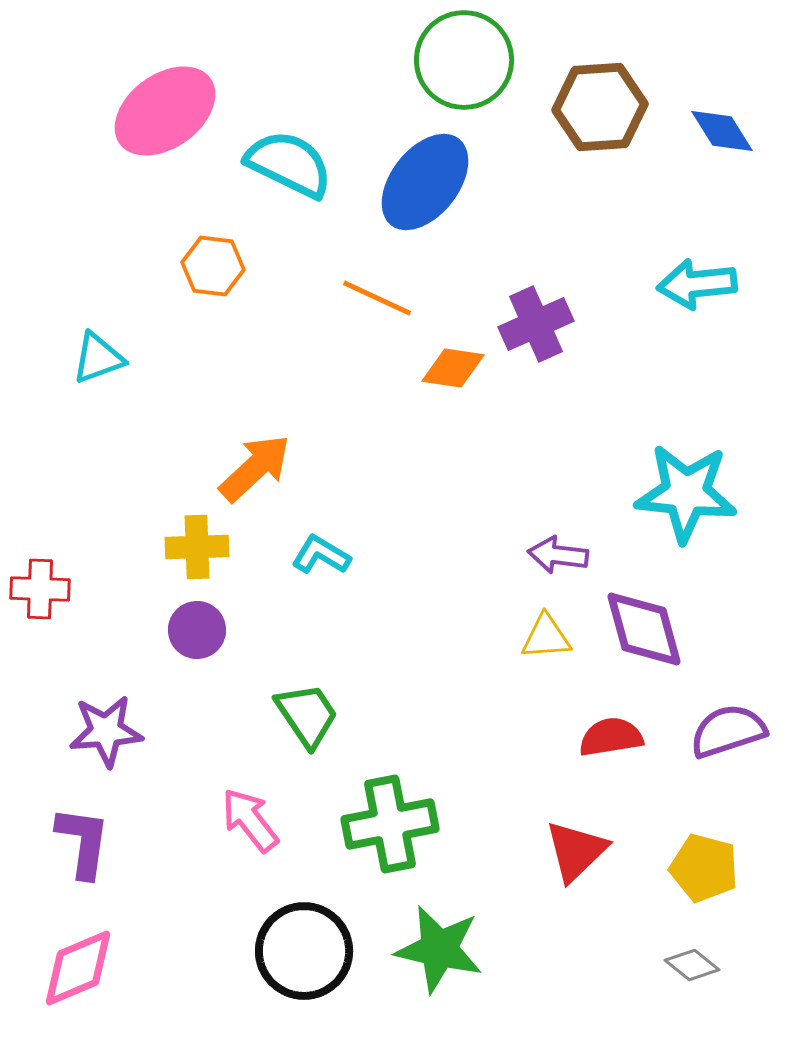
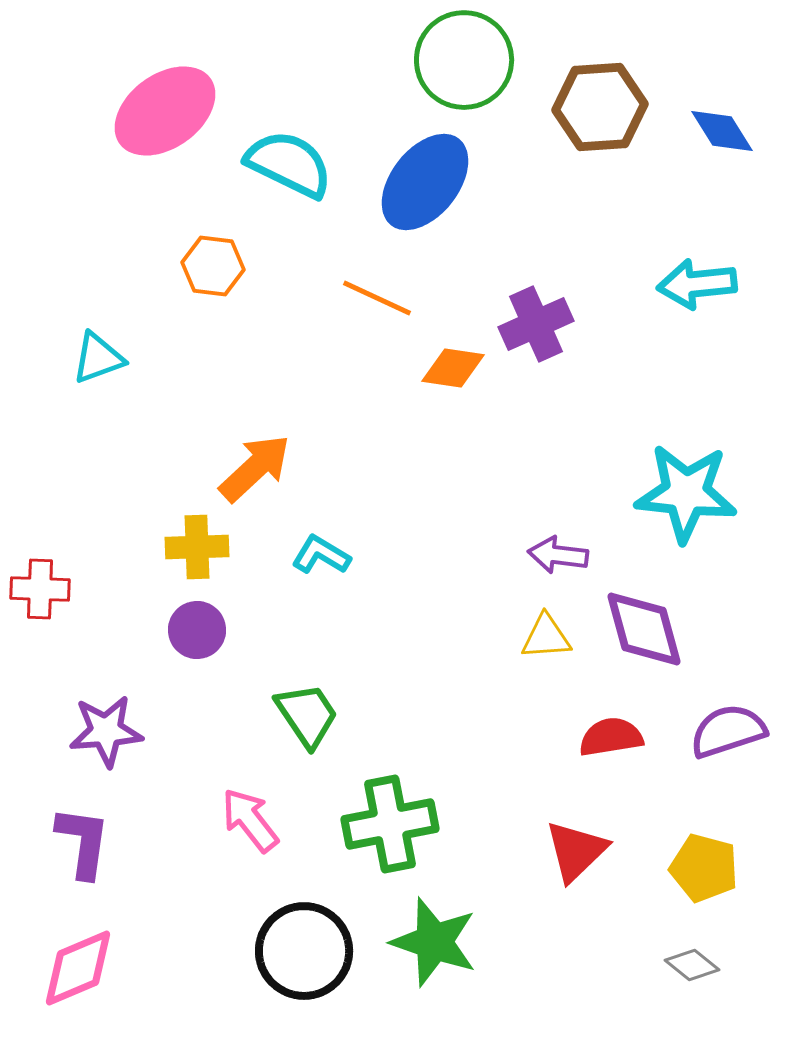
green star: moved 5 px left, 7 px up; rotated 6 degrees clockwise
